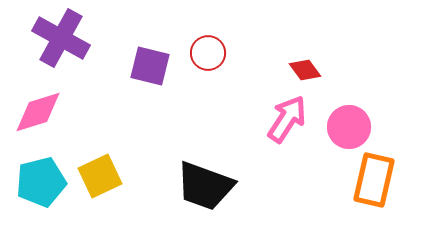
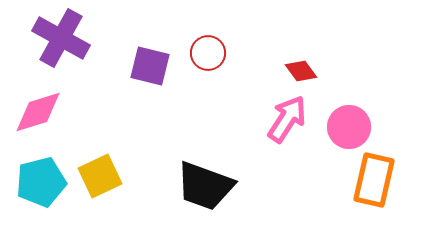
red diamond: moved 4 px left, 1 px down
